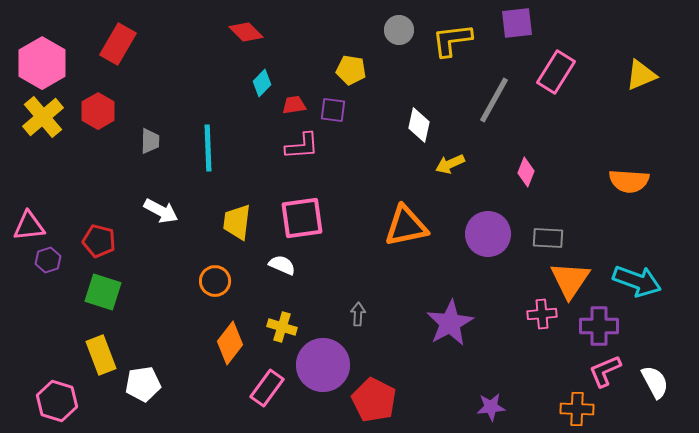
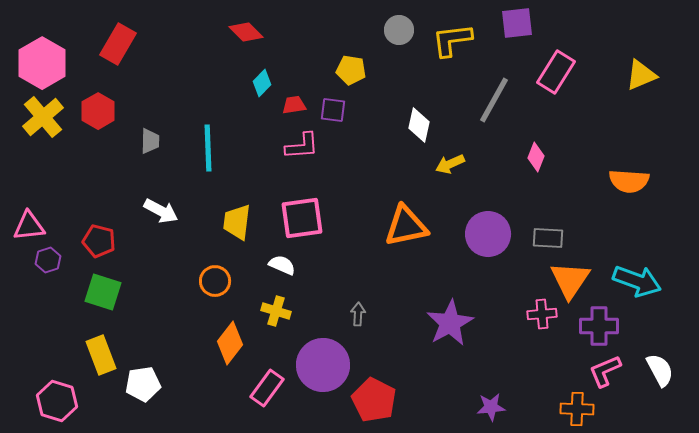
pink diamond at (526, 172): moved 10 px right, 15 px up
yellow cross at (282, 327): moved 6 px left, 16 px up
white semicircle at (655, 382): moved 5 px right, 12 px up
